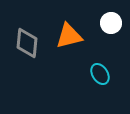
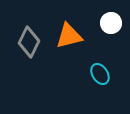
gray diamond: moved 2 px right, 1 px up; rotated 20 degrees clockwise
